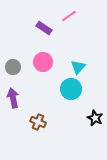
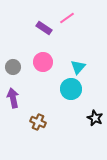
pink line: moved 2 px left, 2 px down
